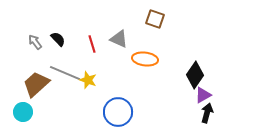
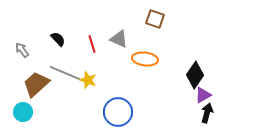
gray arrow: moved 13 px left, 8 px down
